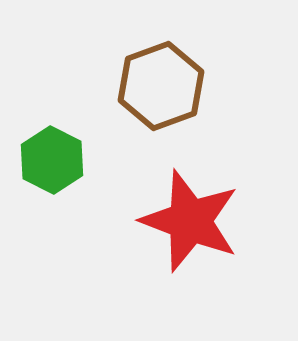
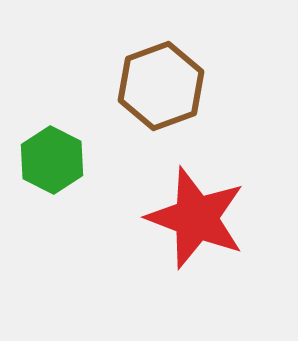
red star: moved 6 px right, 3 px up
